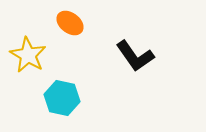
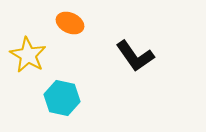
orange ellipse: rotated 12 degrees counterclockwise
